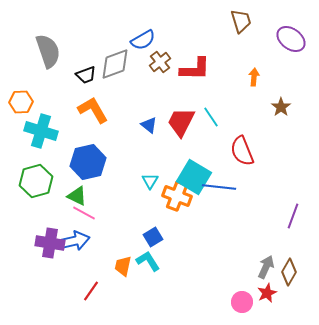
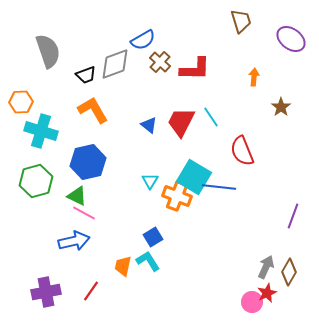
brown cross: rotated 10 degrees counterclockwise
purple cross: moved 4 px left, 49 px down; rotated 20 degrees counterclockwise
pink circle: moved 10 px right
